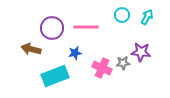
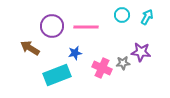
purple circle: moved 2 px up
brown arrow: moved 1 px left, 1 px up; rotated 18 degrees clockwise
cyan rectangle: moved 2 px right, 1 px up
